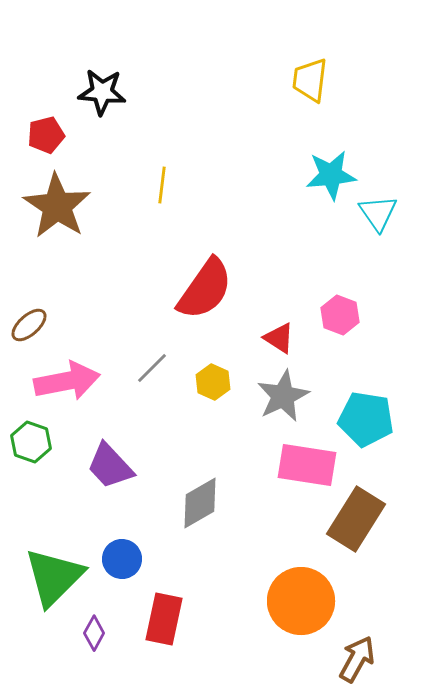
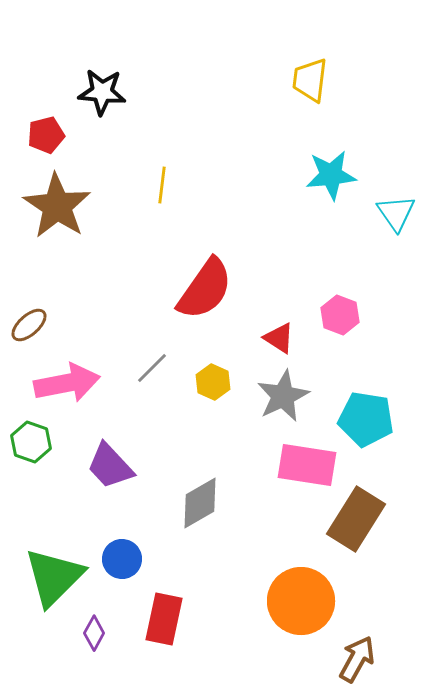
cyan triangle: moved 18 px right
pink arrow: moved 2 px down
